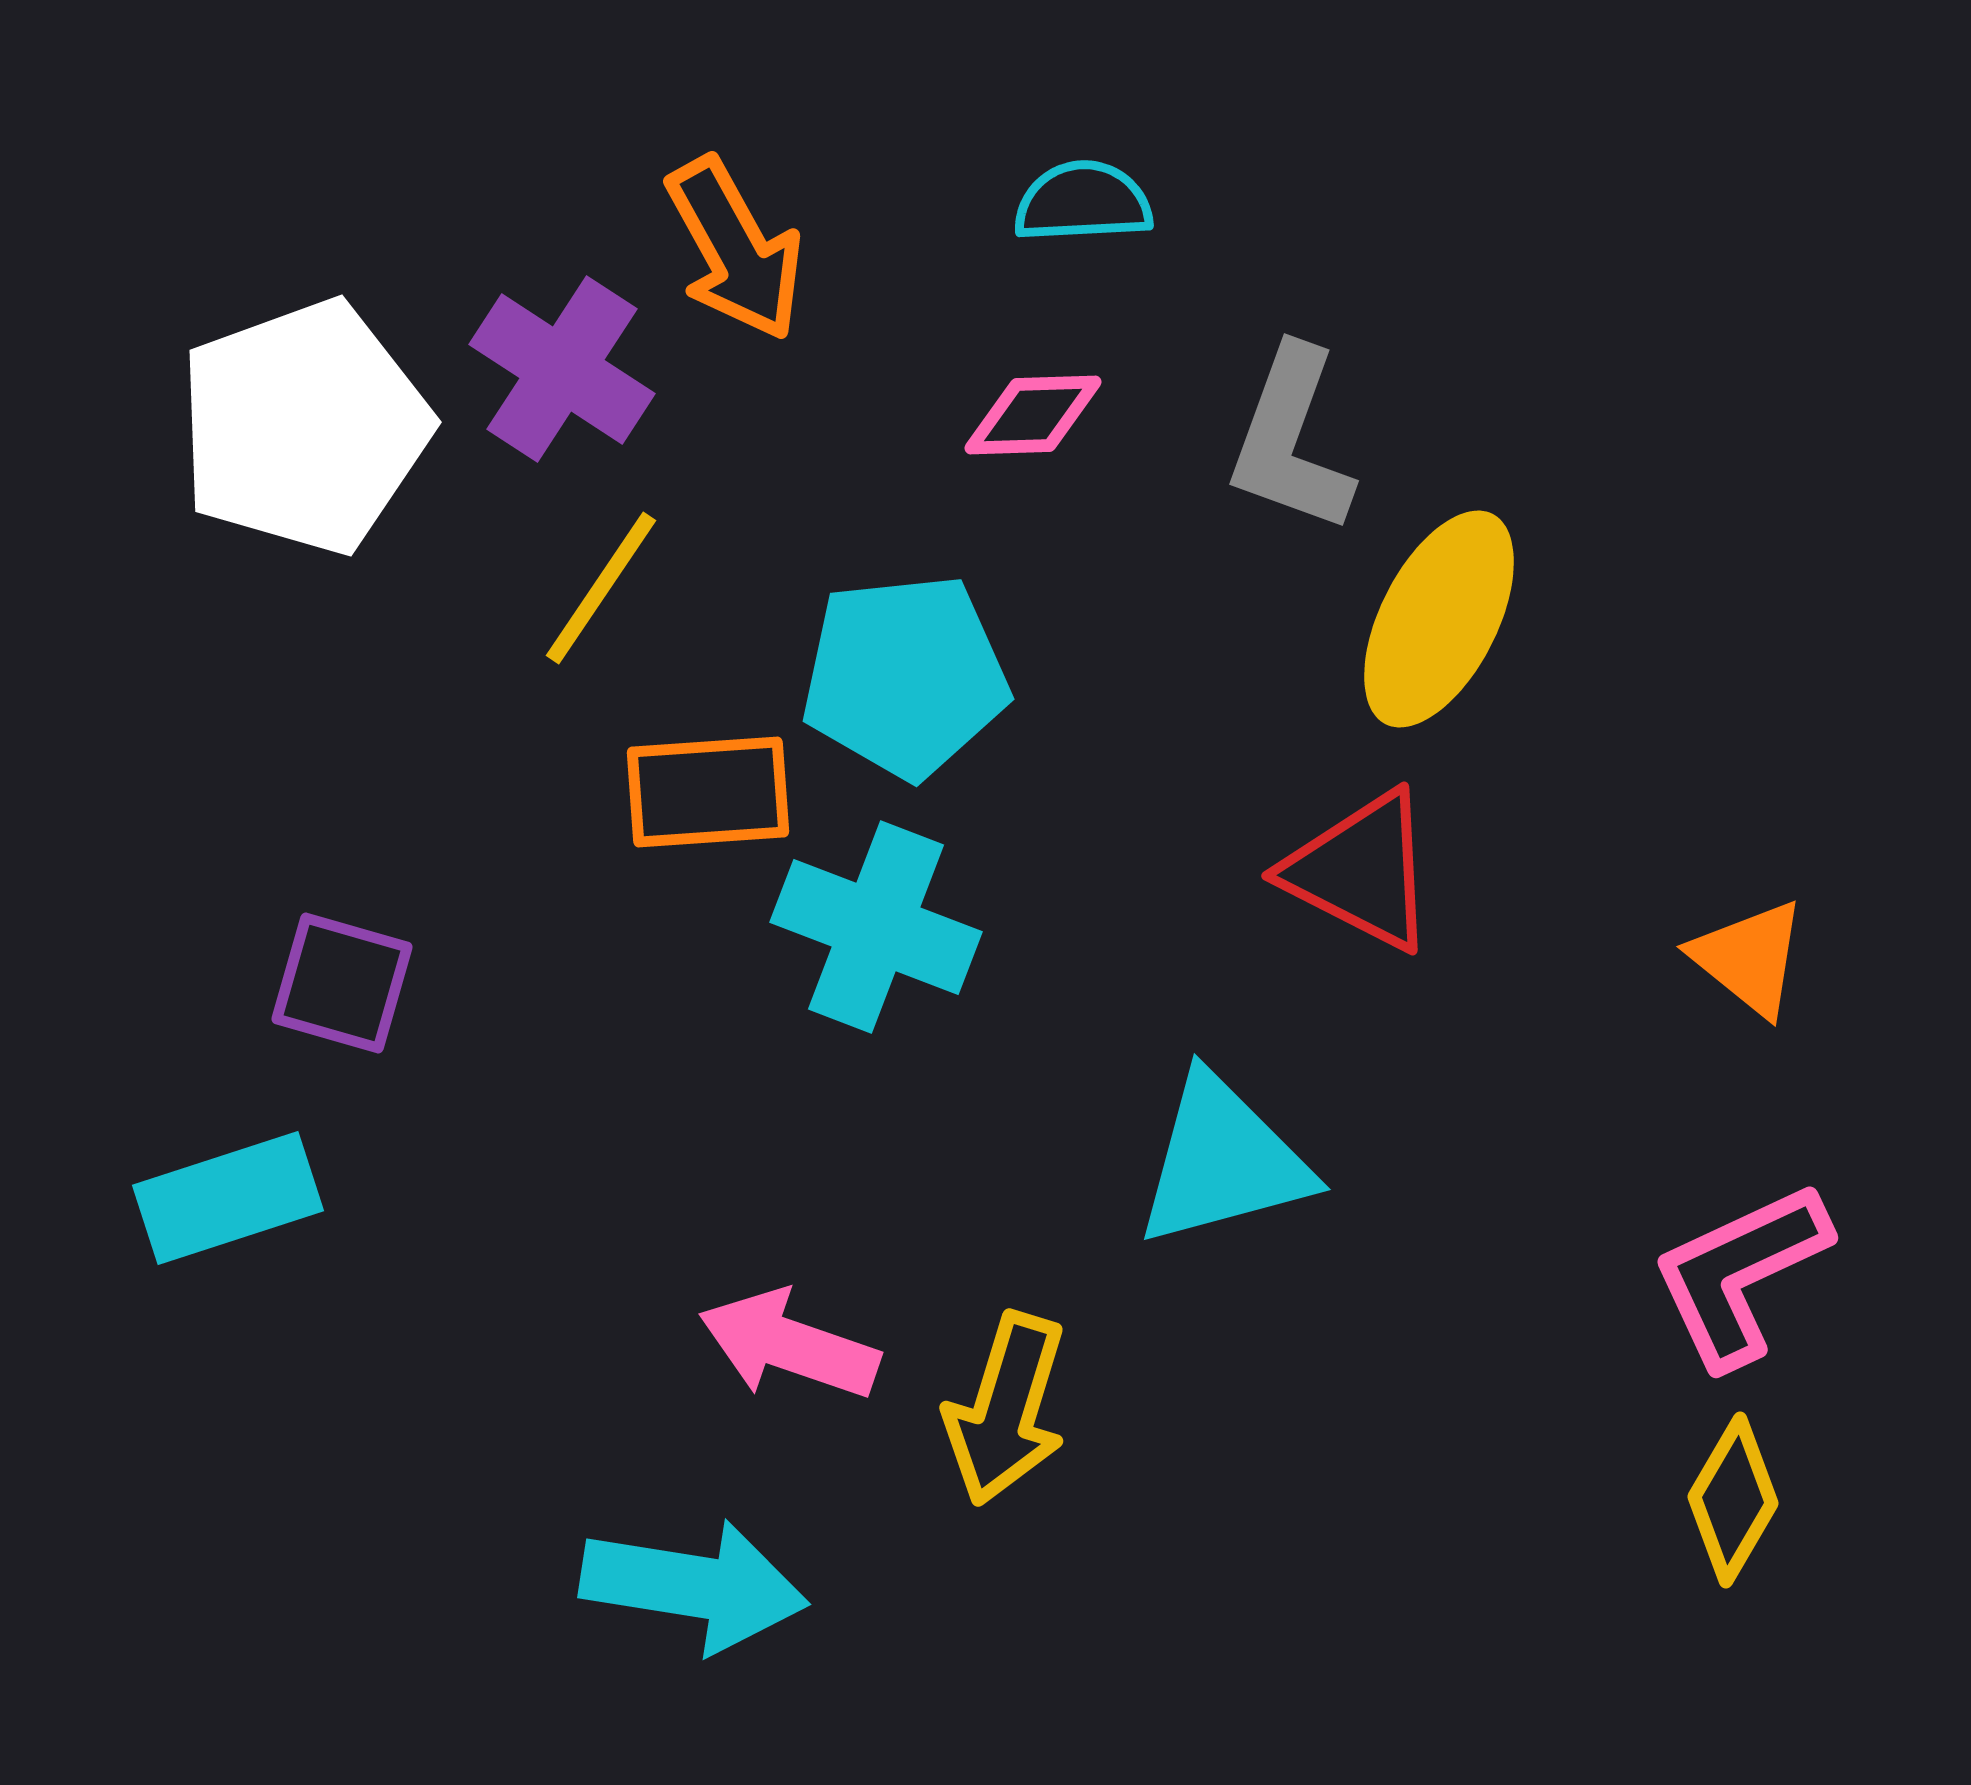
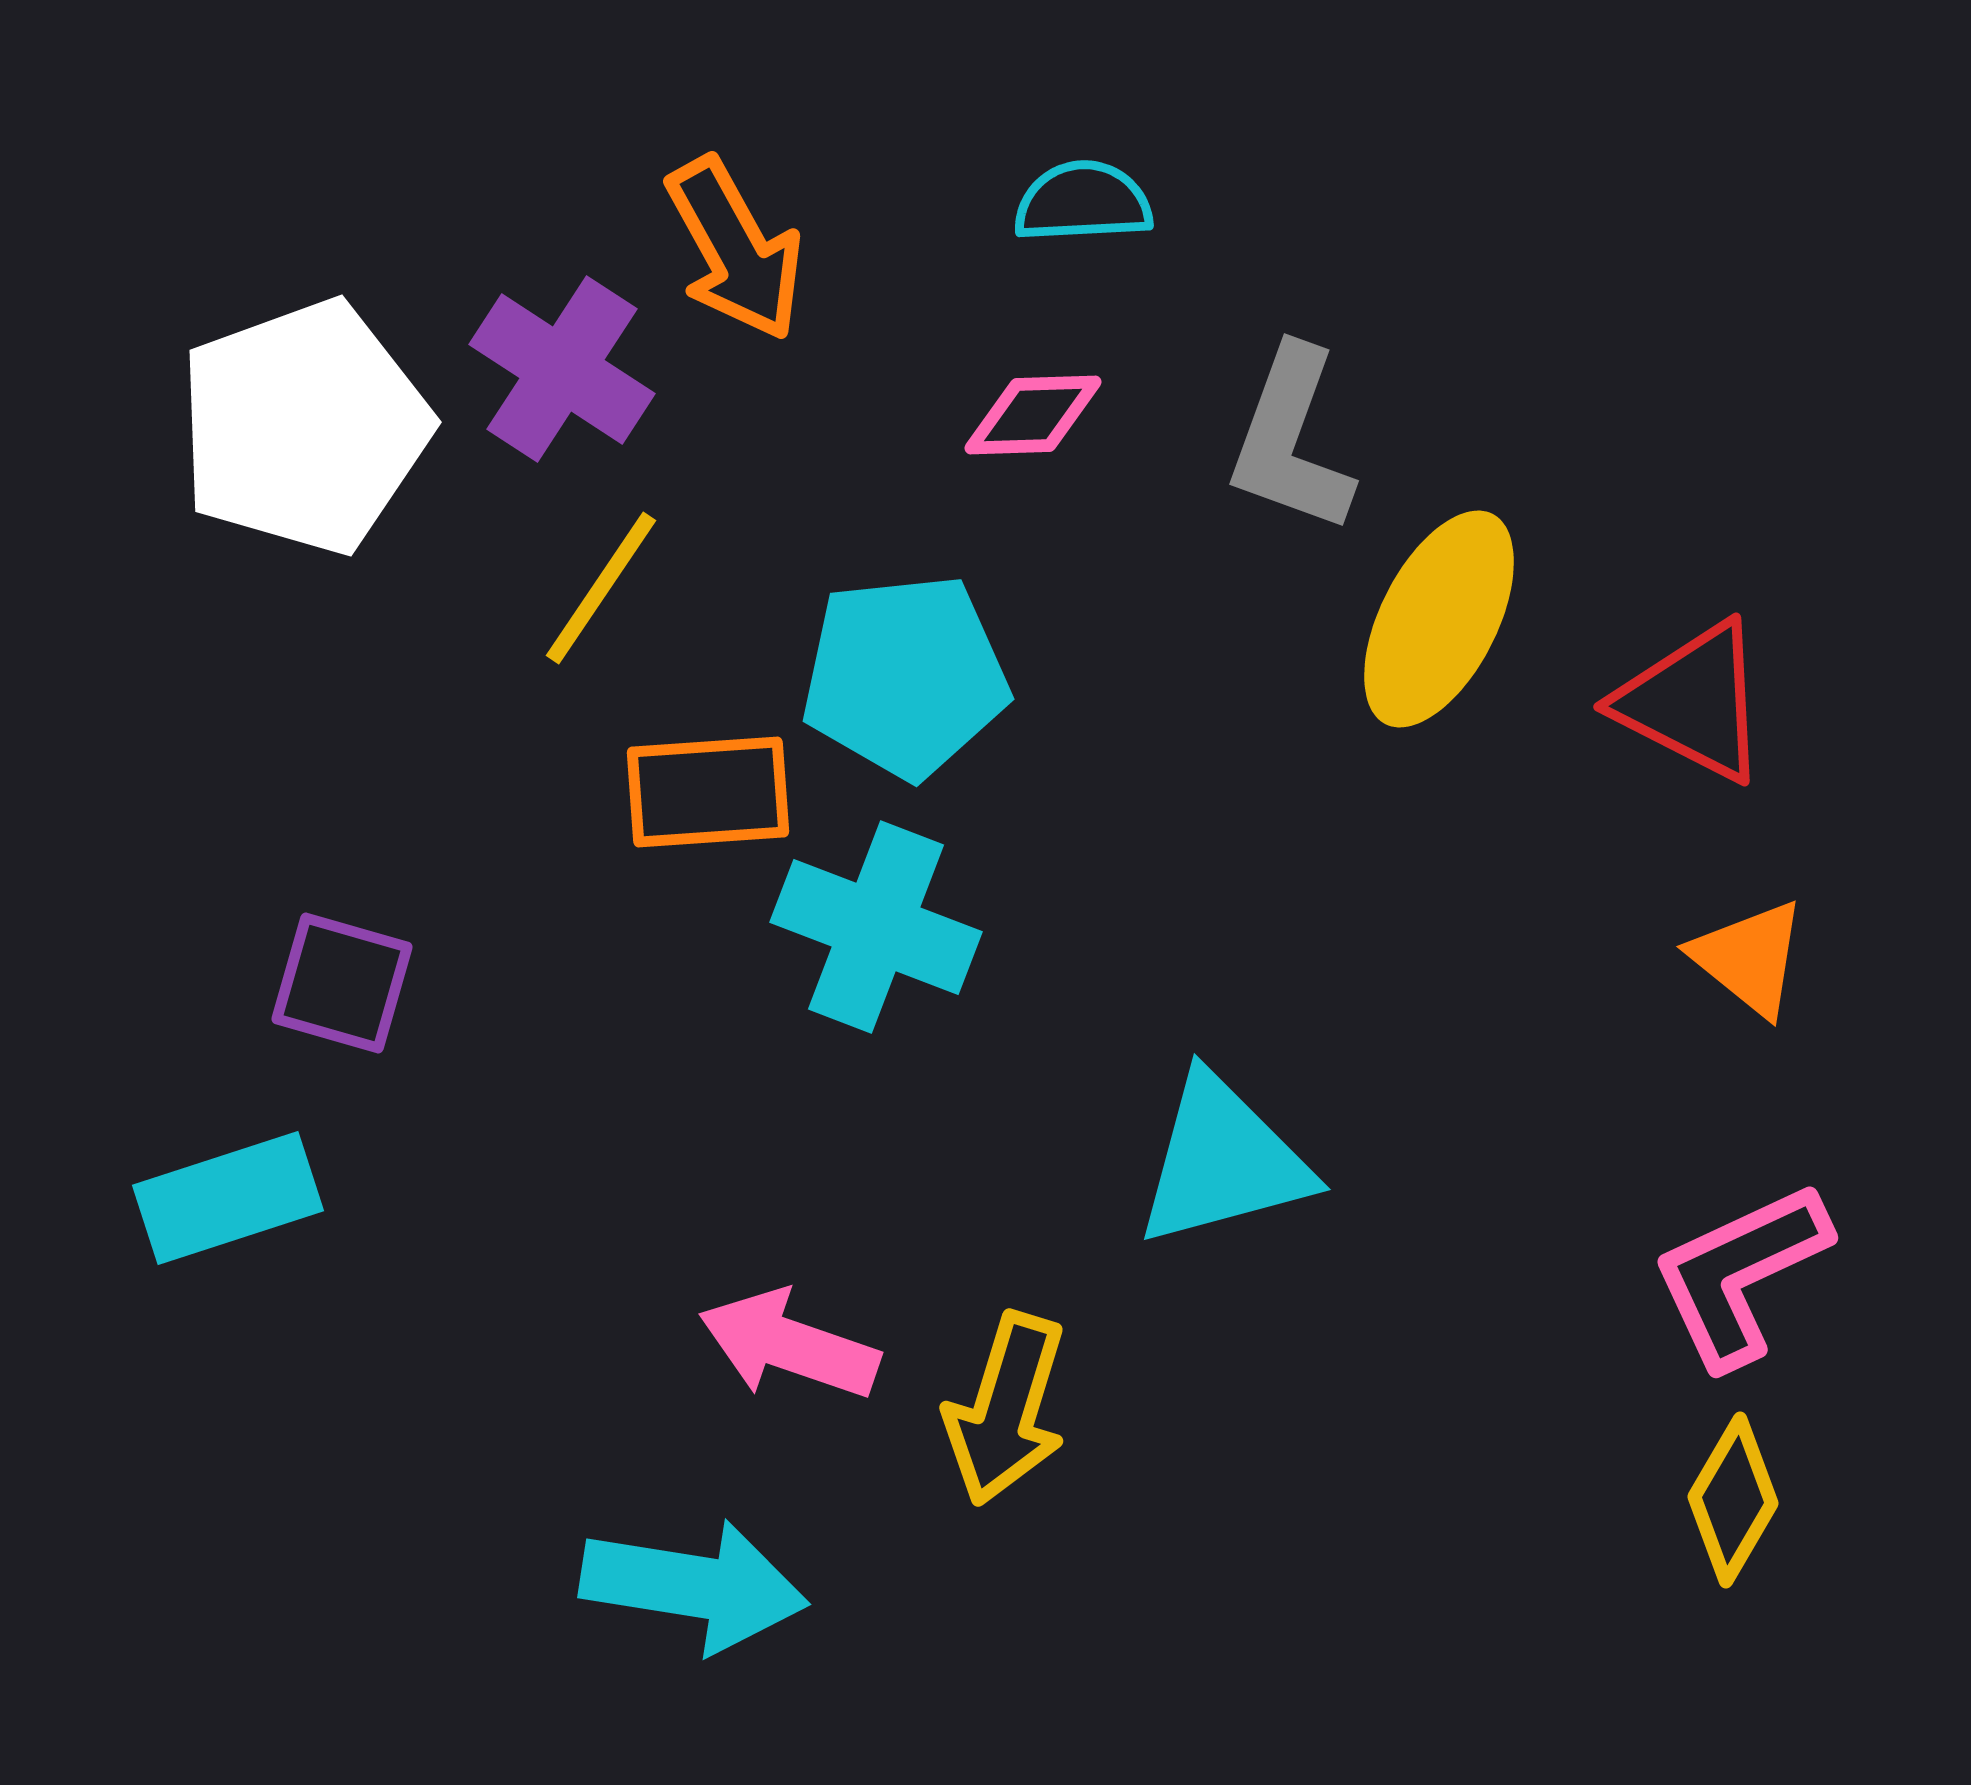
red triangle: moved 332 px right, 169 px up
